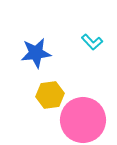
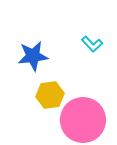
cyan L-shape: moved 2 px down
blue star: moved 3 px left, 3 px down
